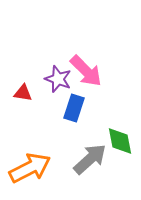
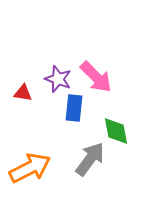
pink arrow: moved 10 px right, 6 px down
blue rectangle: rotated 12 degrees counterclockwise
green diamond: moved 4 px left, 10 px up
gray arrow: rotated 12 degrees counterclockwise
